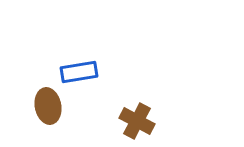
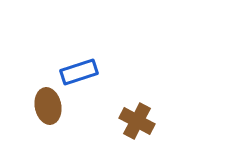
blue rectangle: rotated 9 degrees counterclockwise
